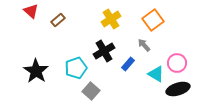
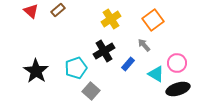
brown rectangle: moved 10 px up
